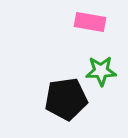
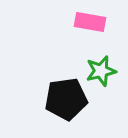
green star: rotated 12 degrees counterclockwise
